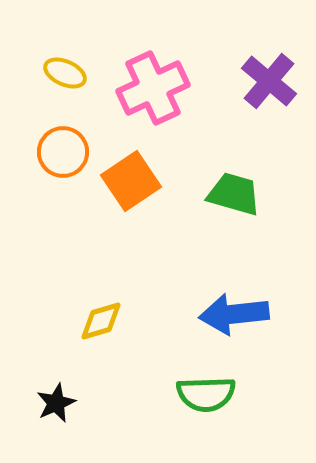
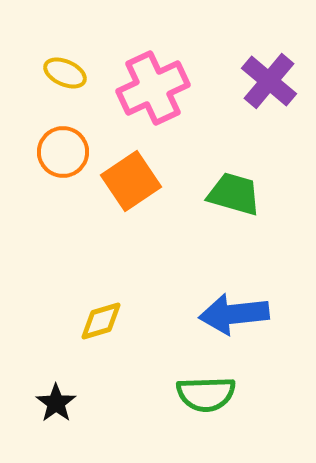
black star: rotated 12 degrees counterclockwise
